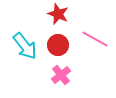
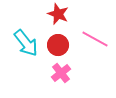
cyan arrow: moved 1 px right, 3 px up
pink cross: moved 2 px up
